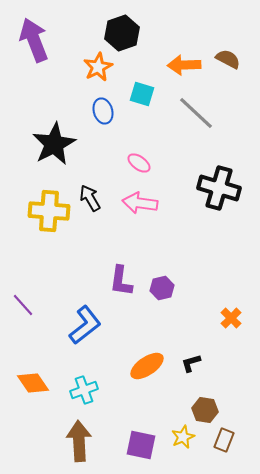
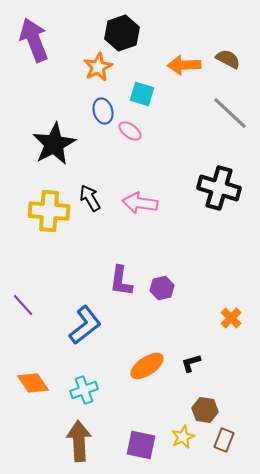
gray line: moved 34 px right
pink ellipse: moved 9 px left, 32 px up
